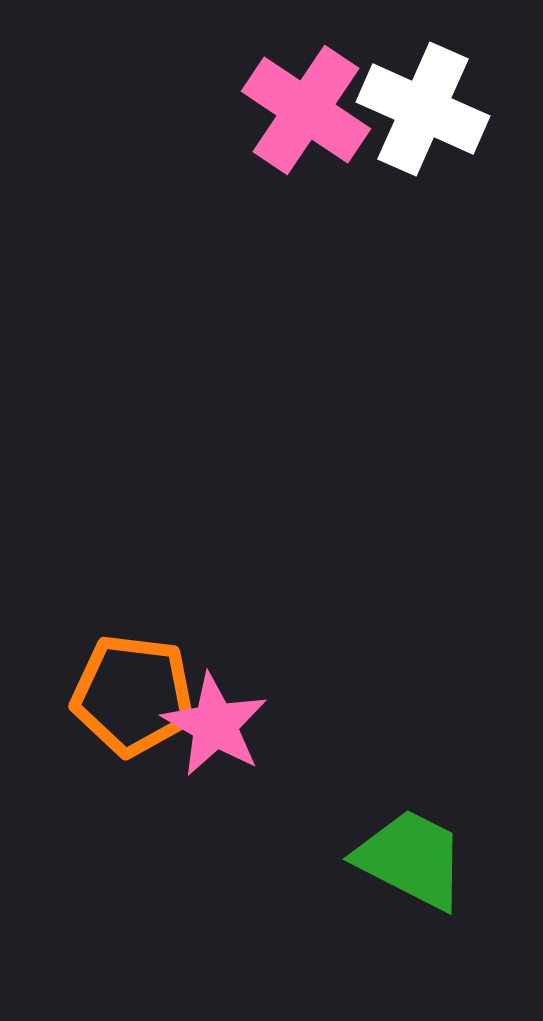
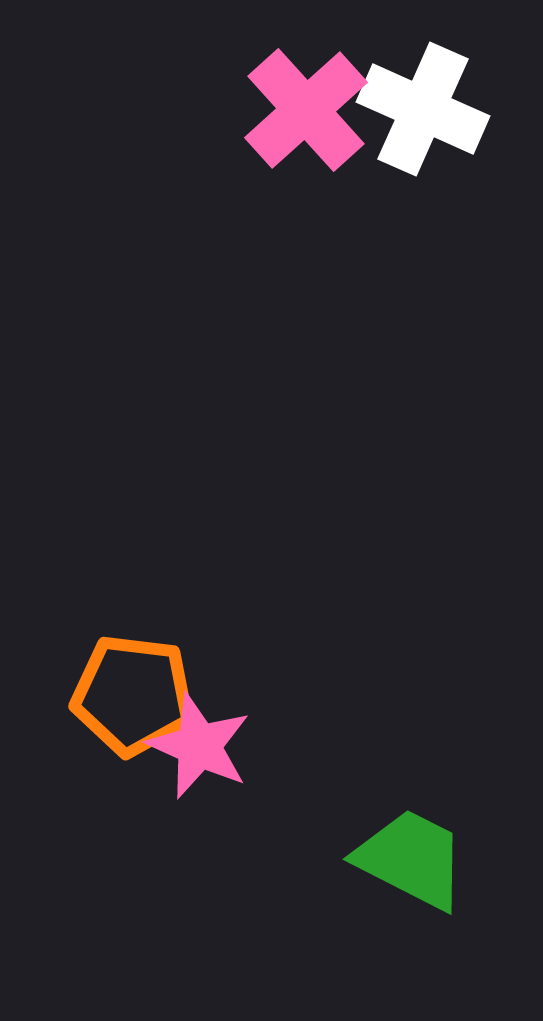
pink cross: rotated 14 degrees clockwise
pink star: moved 16 px left, 21 px down; rotated 6 degrees counterclockwise
